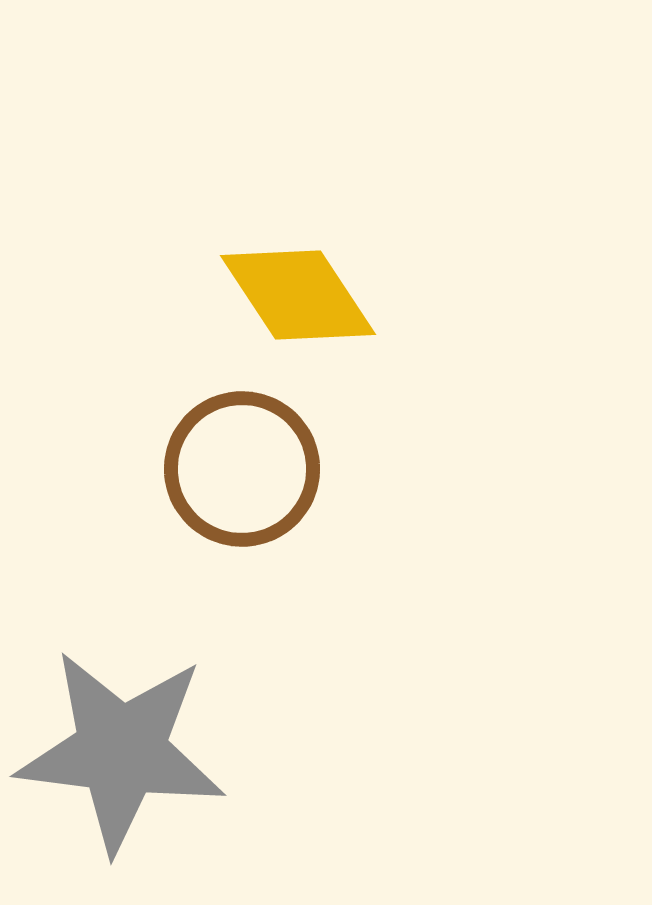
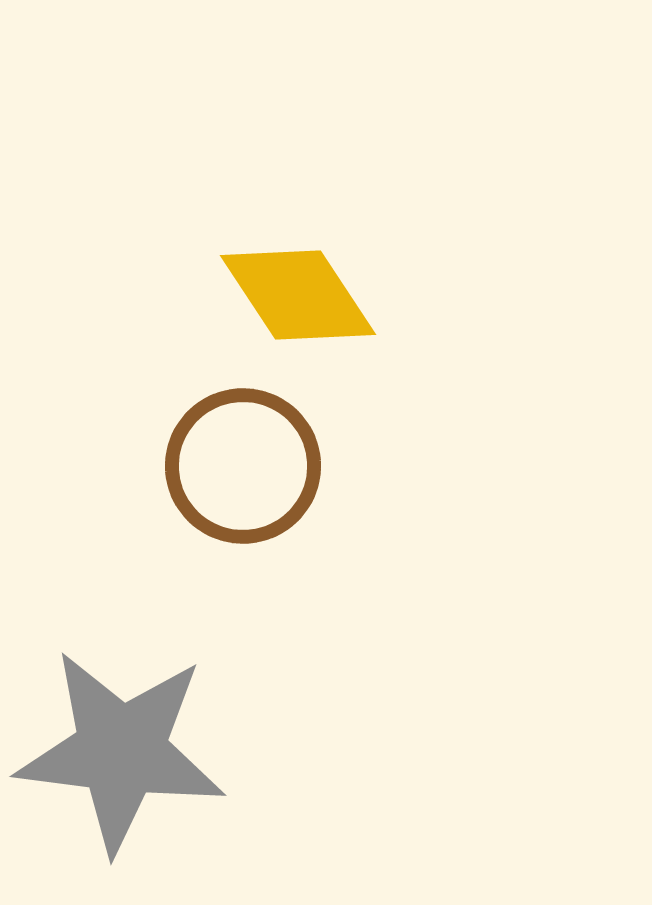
brown circle: moved 1 px right, 3 px up
